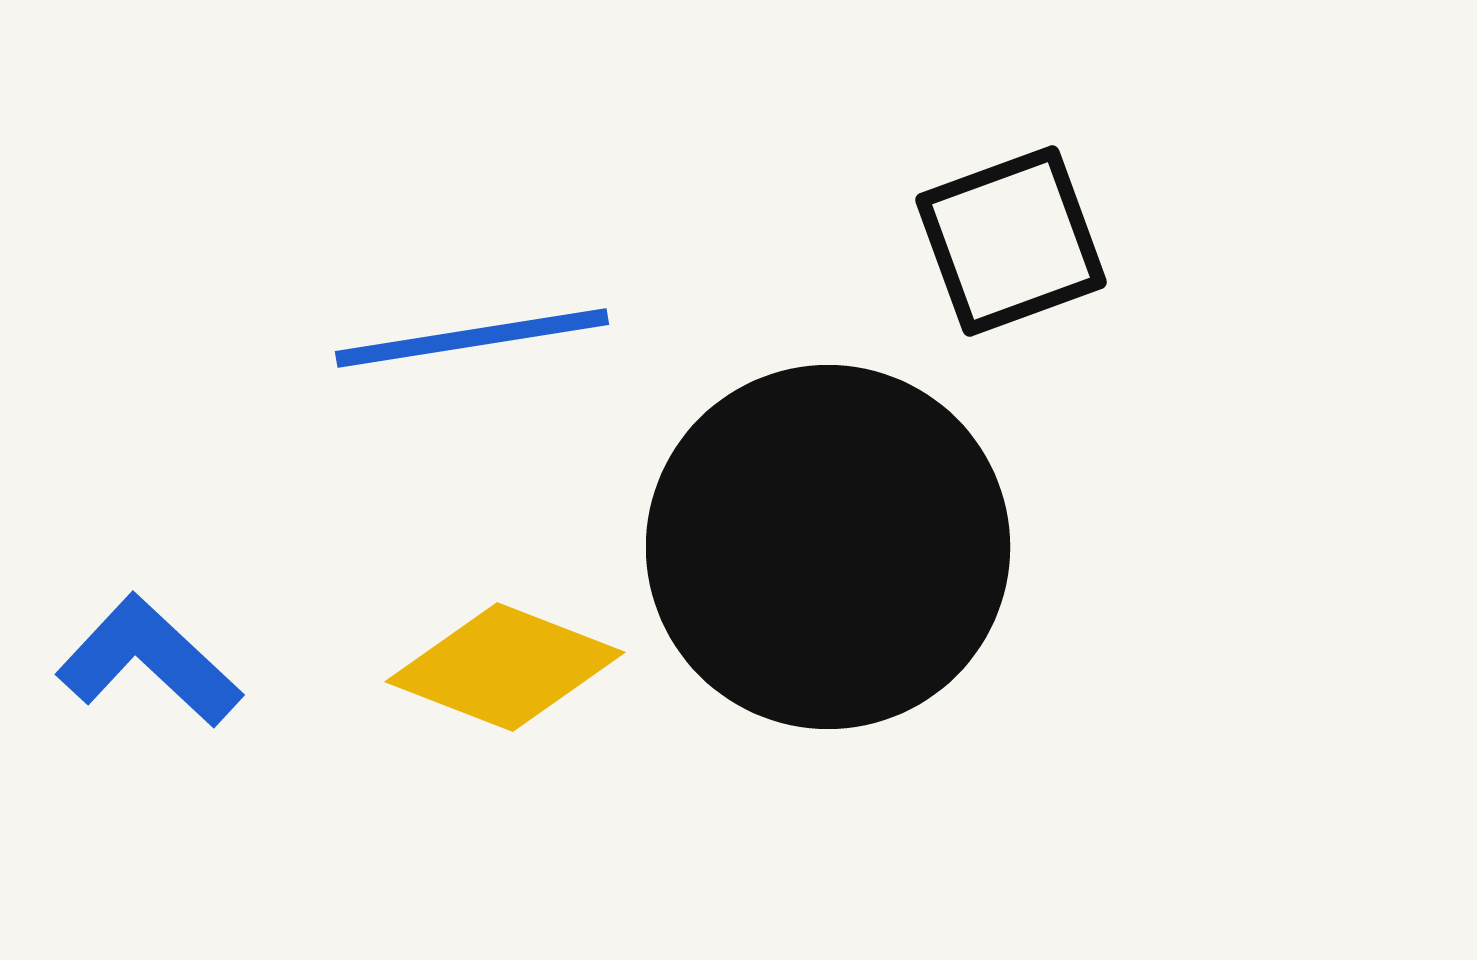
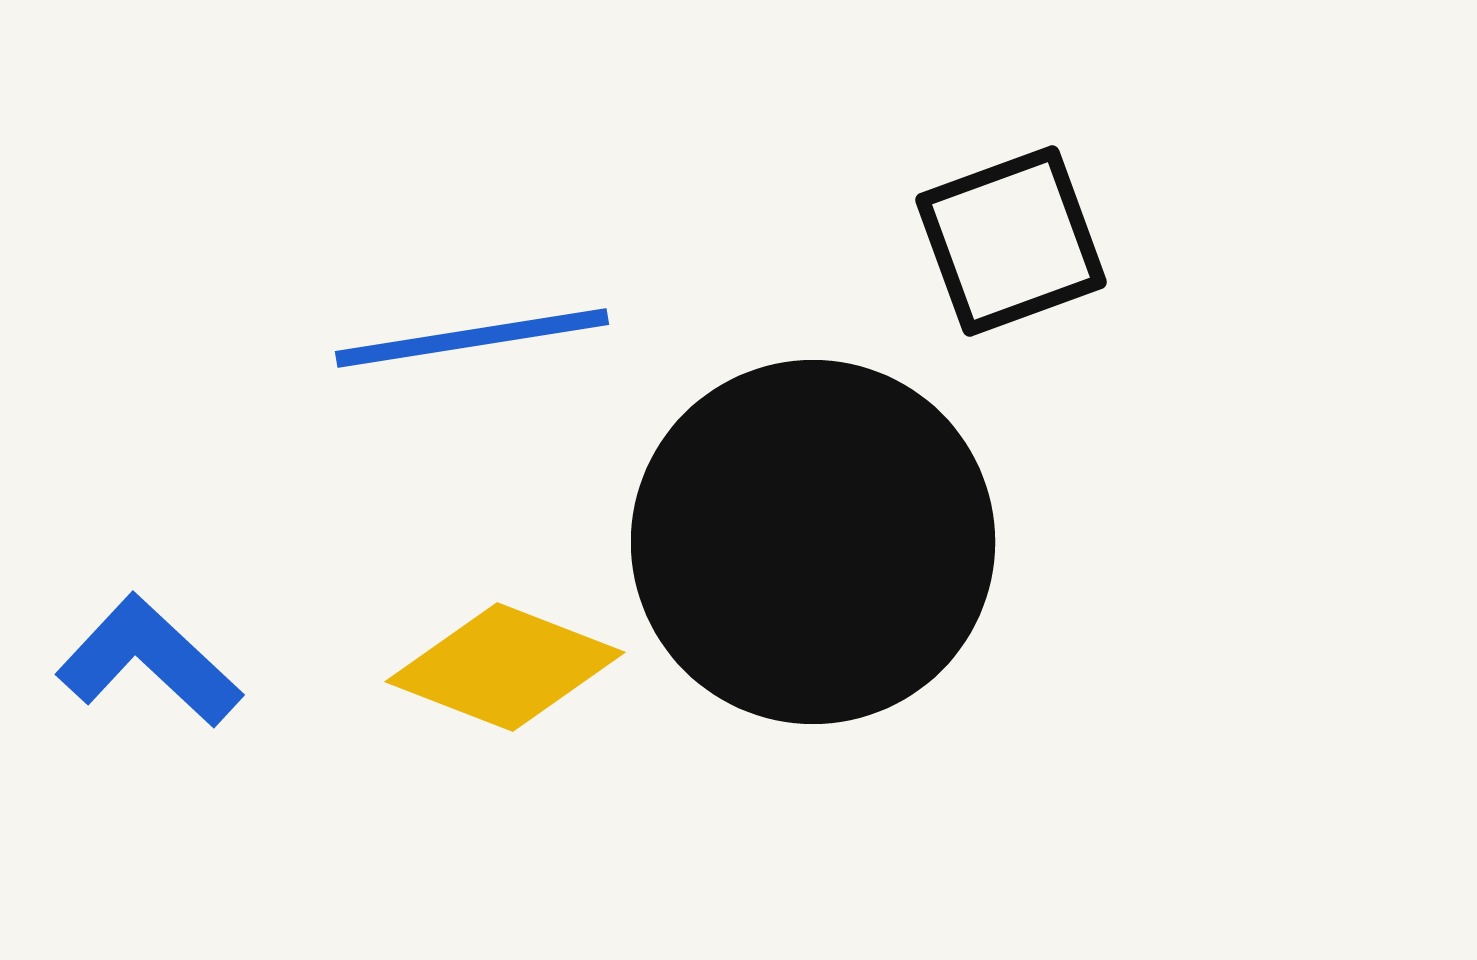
black circle: moved 15 px left, 5 px up
